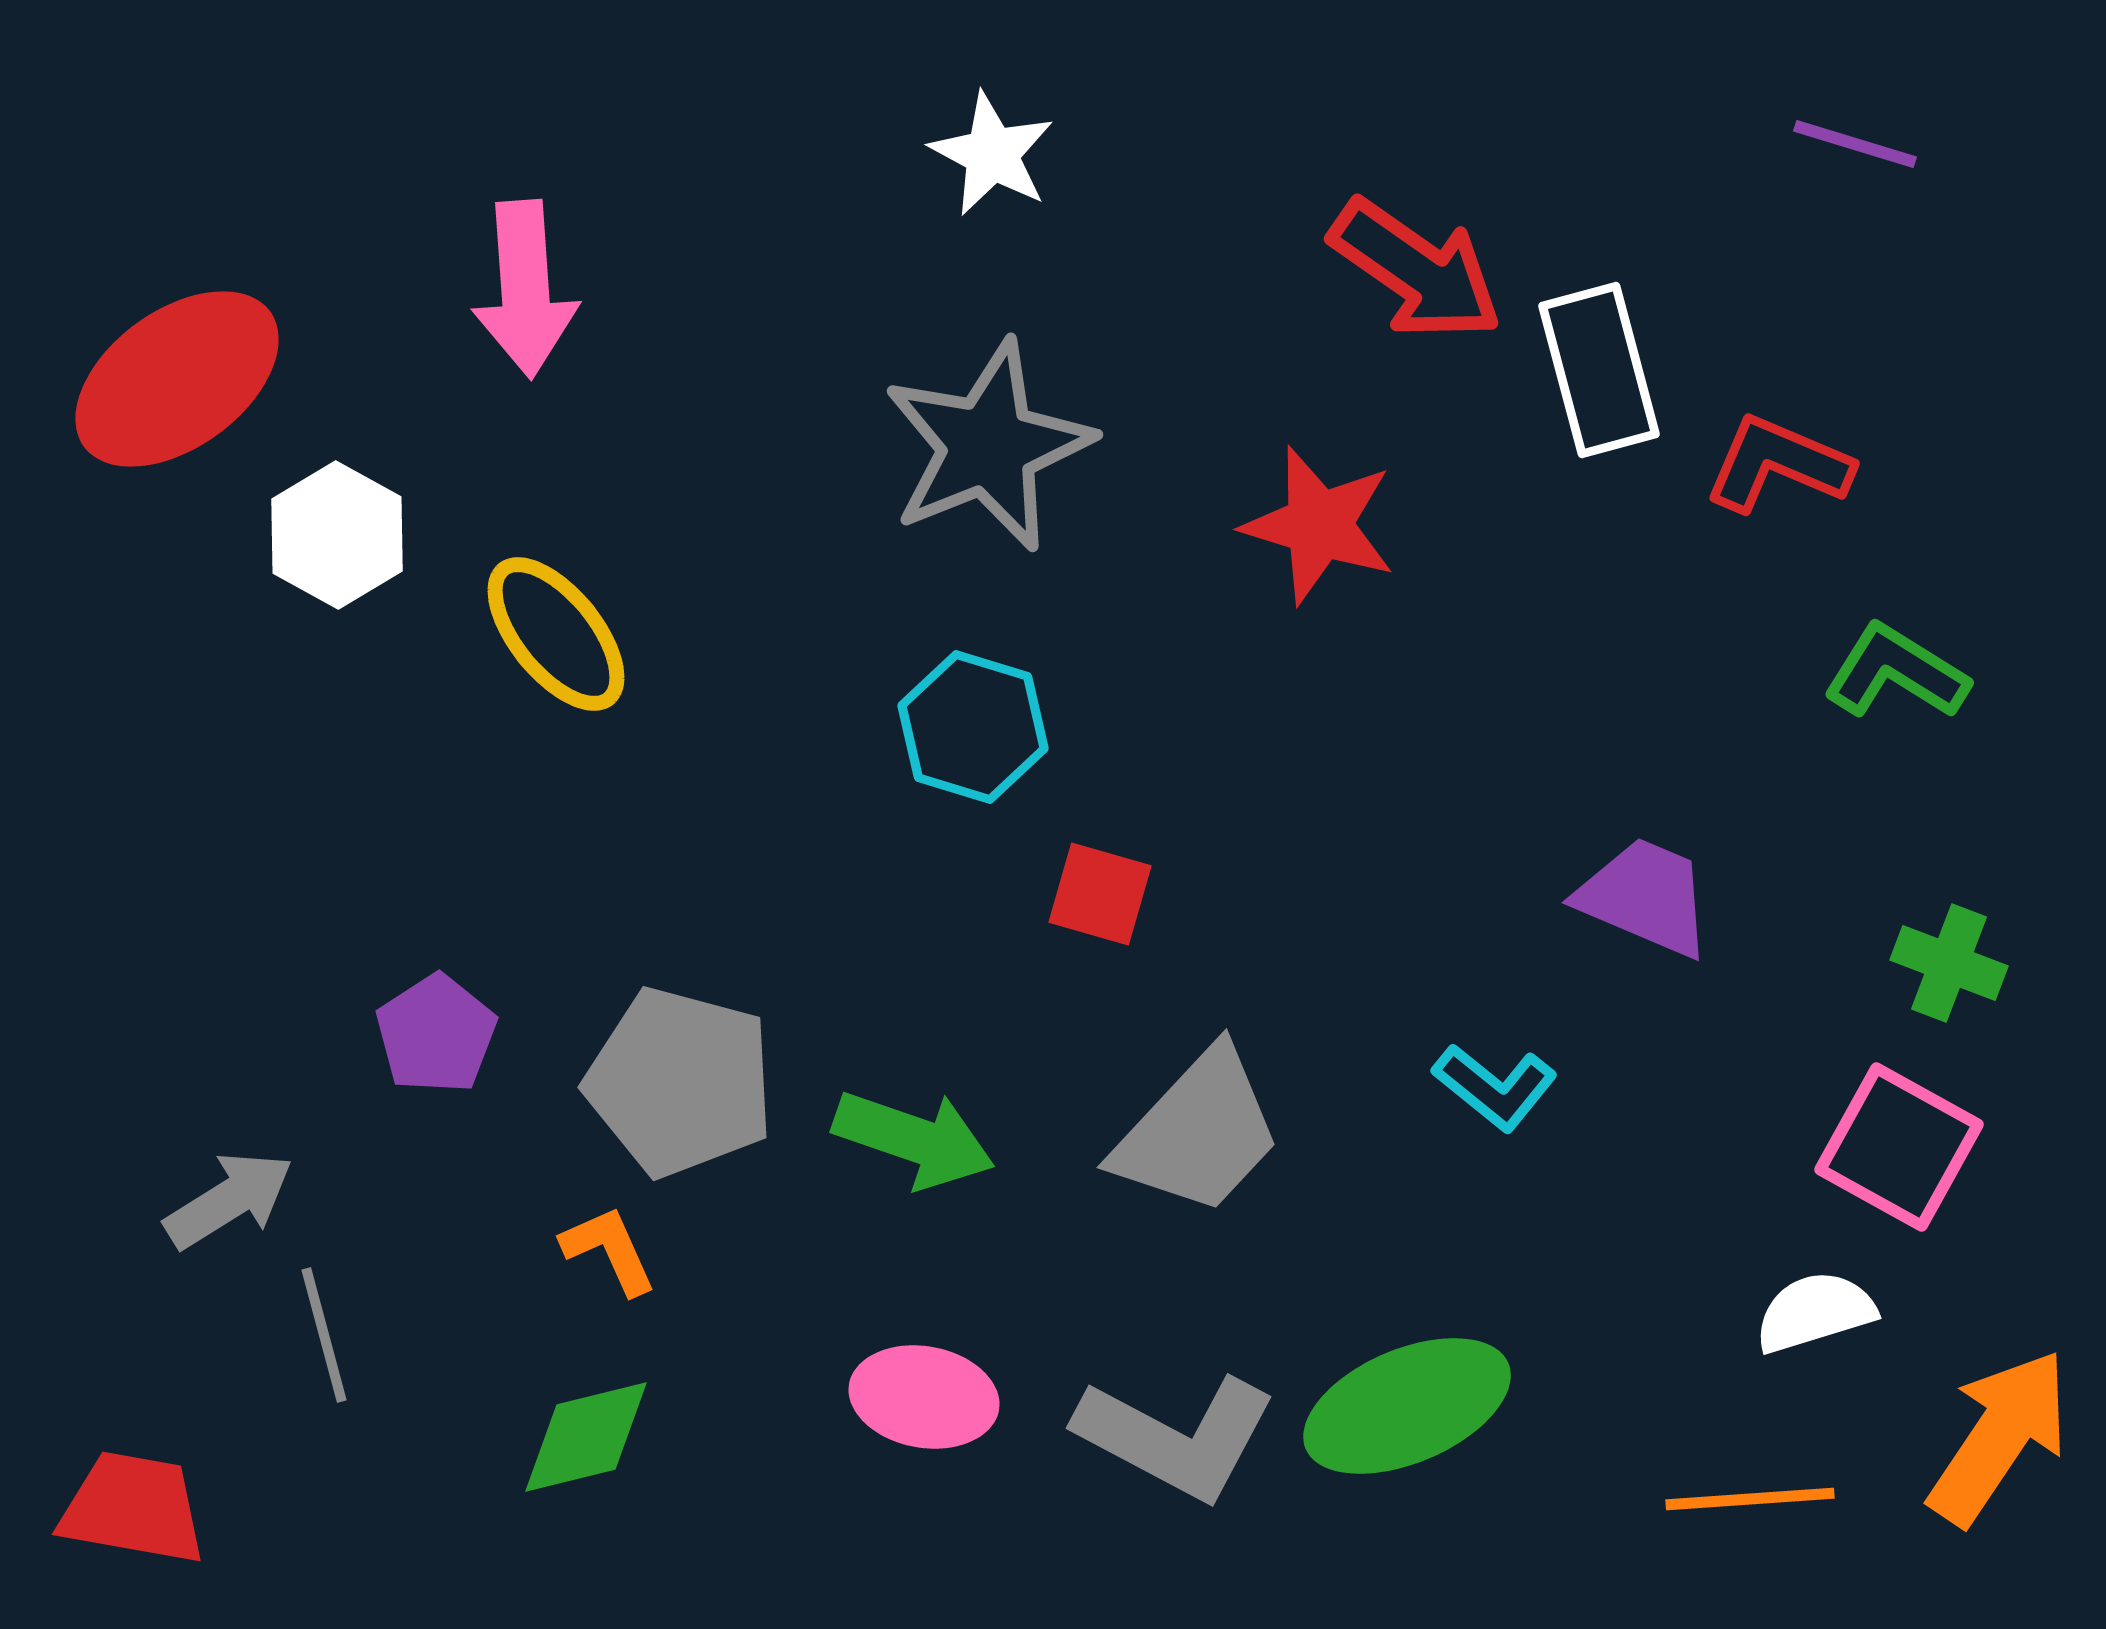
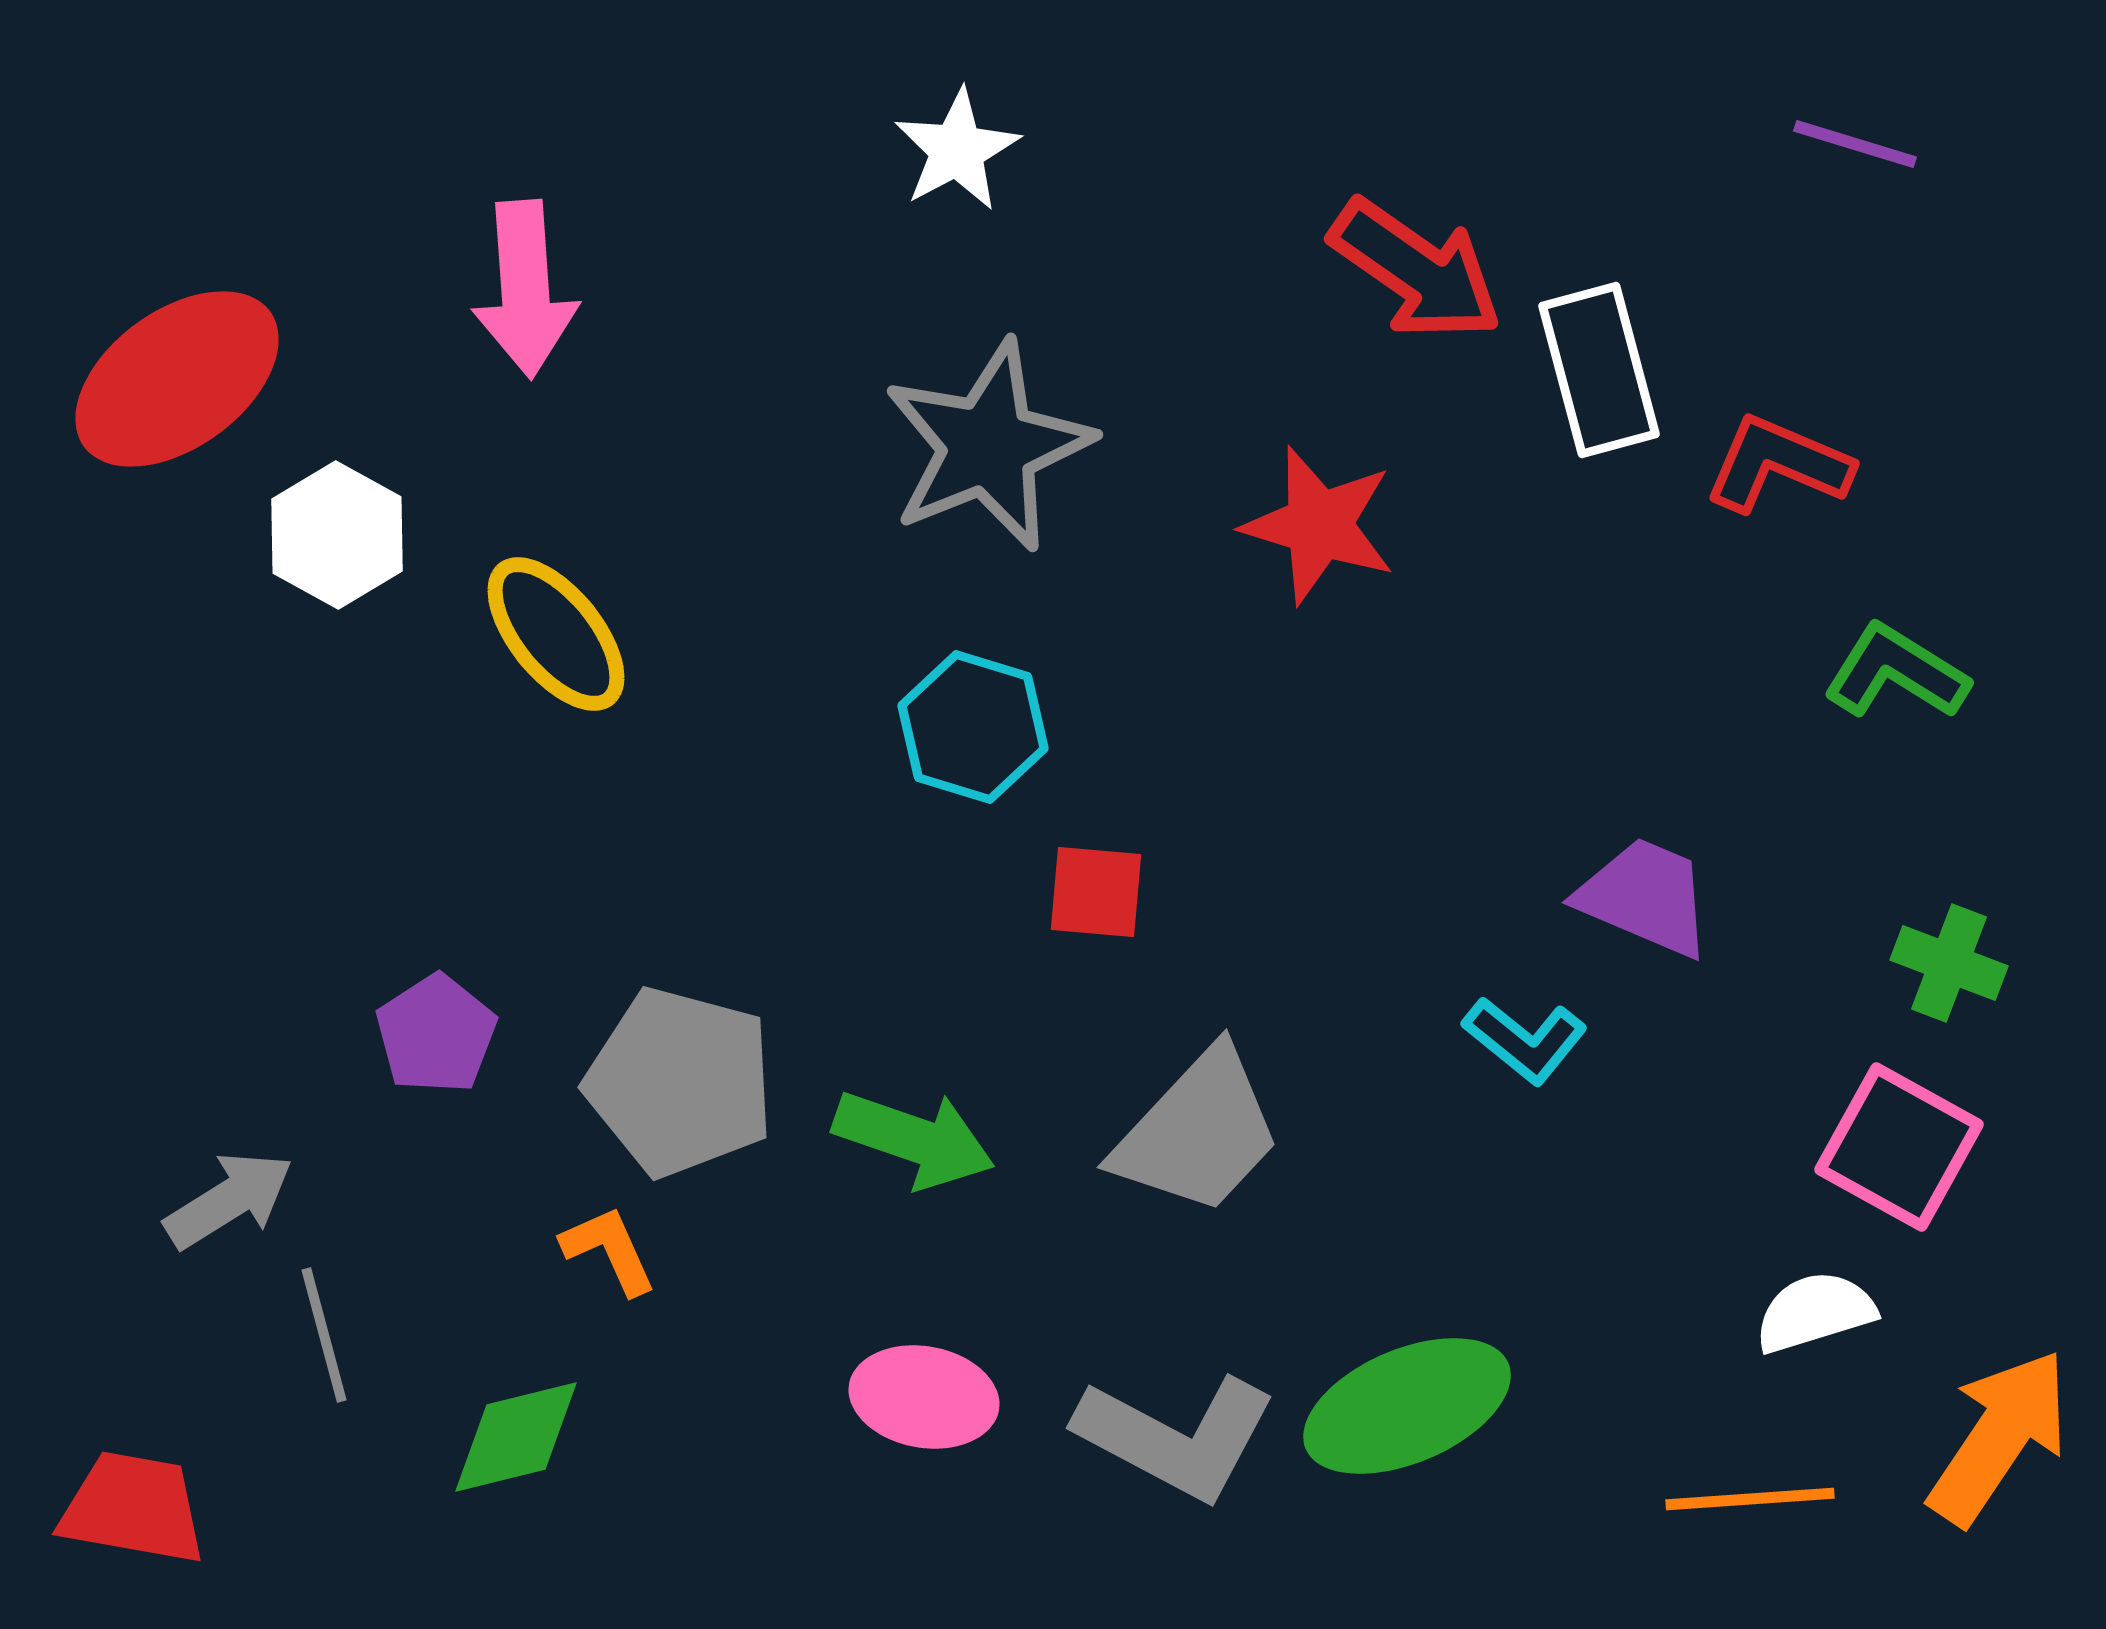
white star: moved 35 px left, 4 px up; rotated 16 degrees clockwise
red square: moved 4 px left, 2 px up; rotated 11 degrees counterclockwise
cyan L-shape: moved 30 px right, 47 px up
green diamond: moved 70 px left
